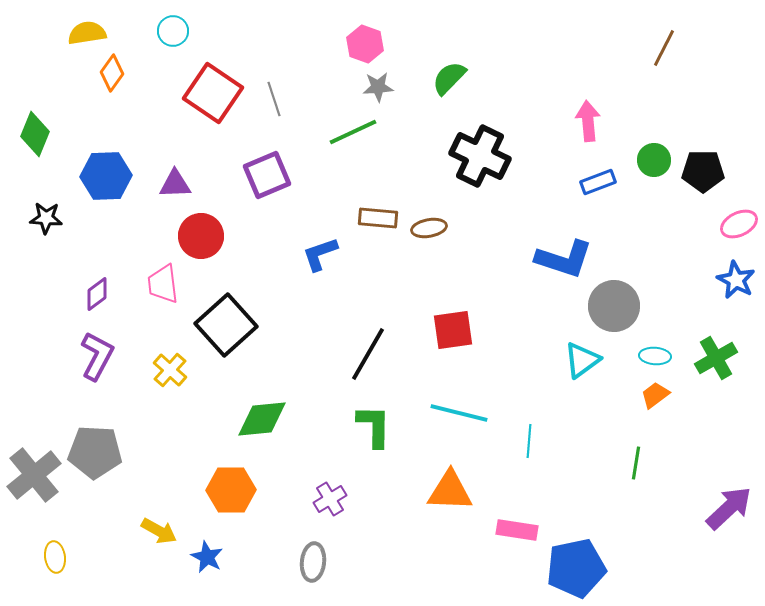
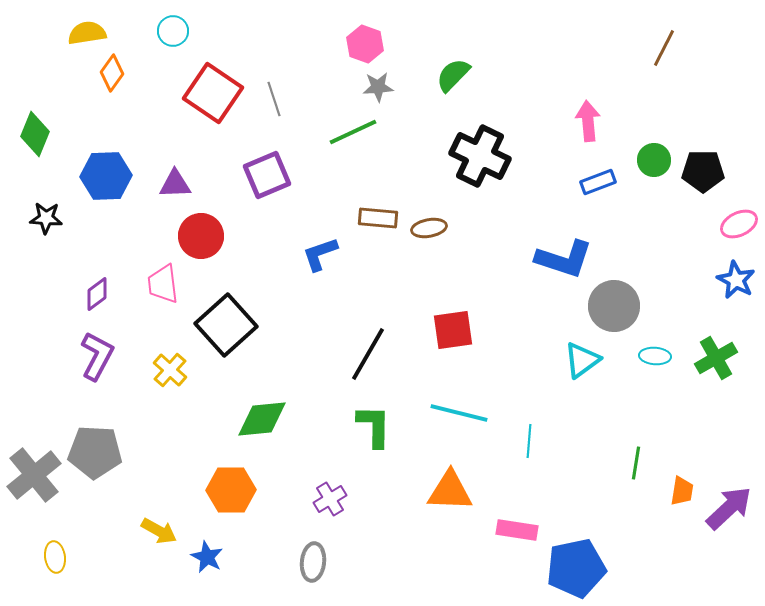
green semicircle at (449, 78): moved 4 px right, 3 px up
orange trapezoid at (655, 395): moved 27 px right, 96 px down; rotated 136 degrees clockwise
